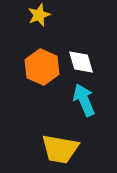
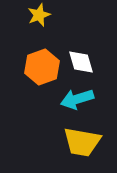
orange hexagon: rotated 16 degrees clockwise
cyan arrow: moved 7 px left, 1 px up; rotated 84 degrees counterclockwise
yellow trapezoid: moved 22 px right, 7 px up
